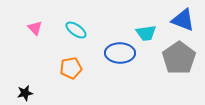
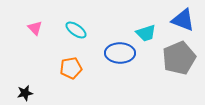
cyan trapezoid: rotated 10 degrees counterclockwise
gray pentagon: rotated 12 degrees clockwise
